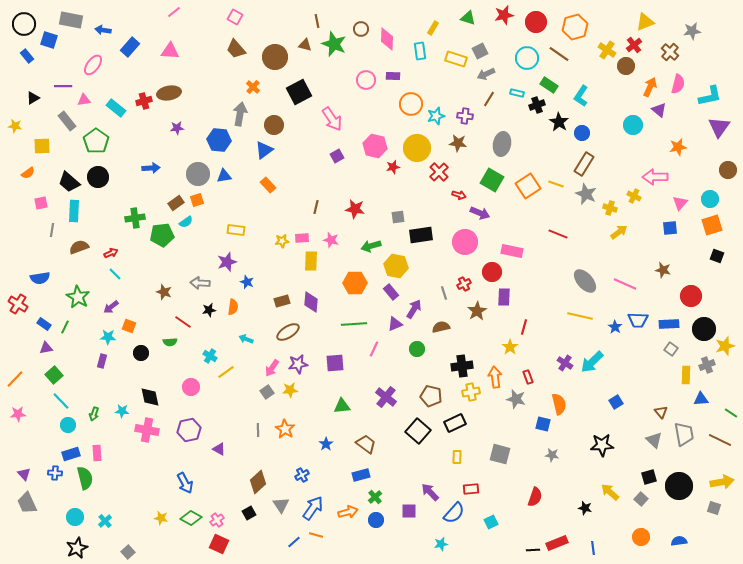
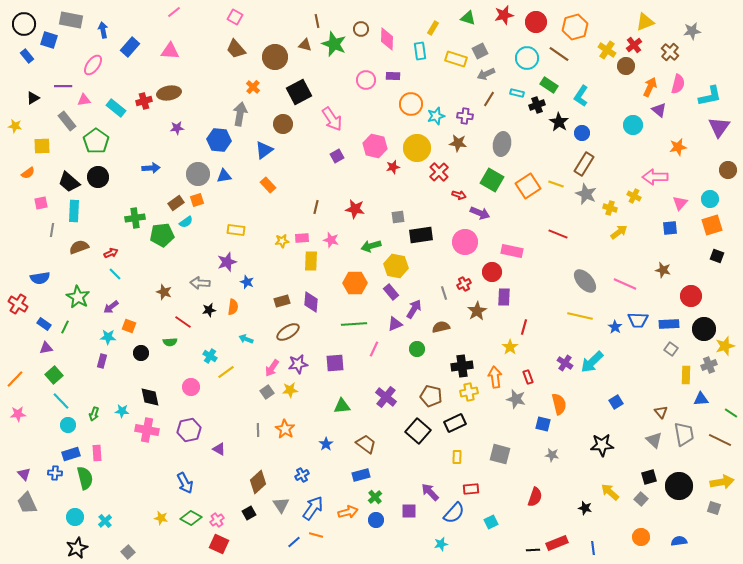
blue arrow at (103, 30): rotated 70 degrees clockwise
brown circle at (274, 125): moved 9 px right, 1 px up
gray cross at (707, 365): moved 2 px right
yellow cross at (471, 392): moved 2 px left
